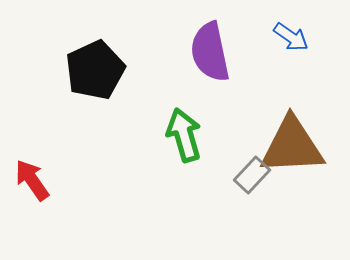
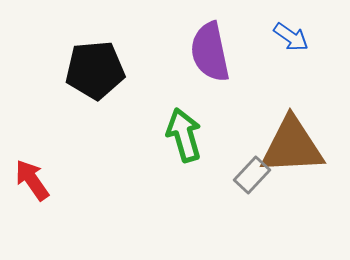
black pentagon: rotated 20 degrees clockwise
